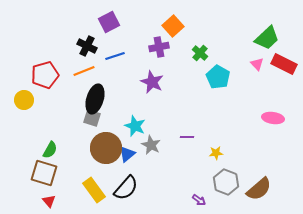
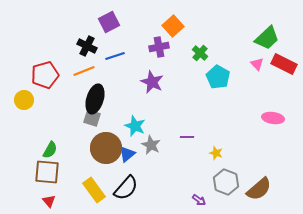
yellow star: rotated 24 degrees clockwise
brown square: moved 3 px right, 1 px up; rotated 12 degrees counterclockwise
